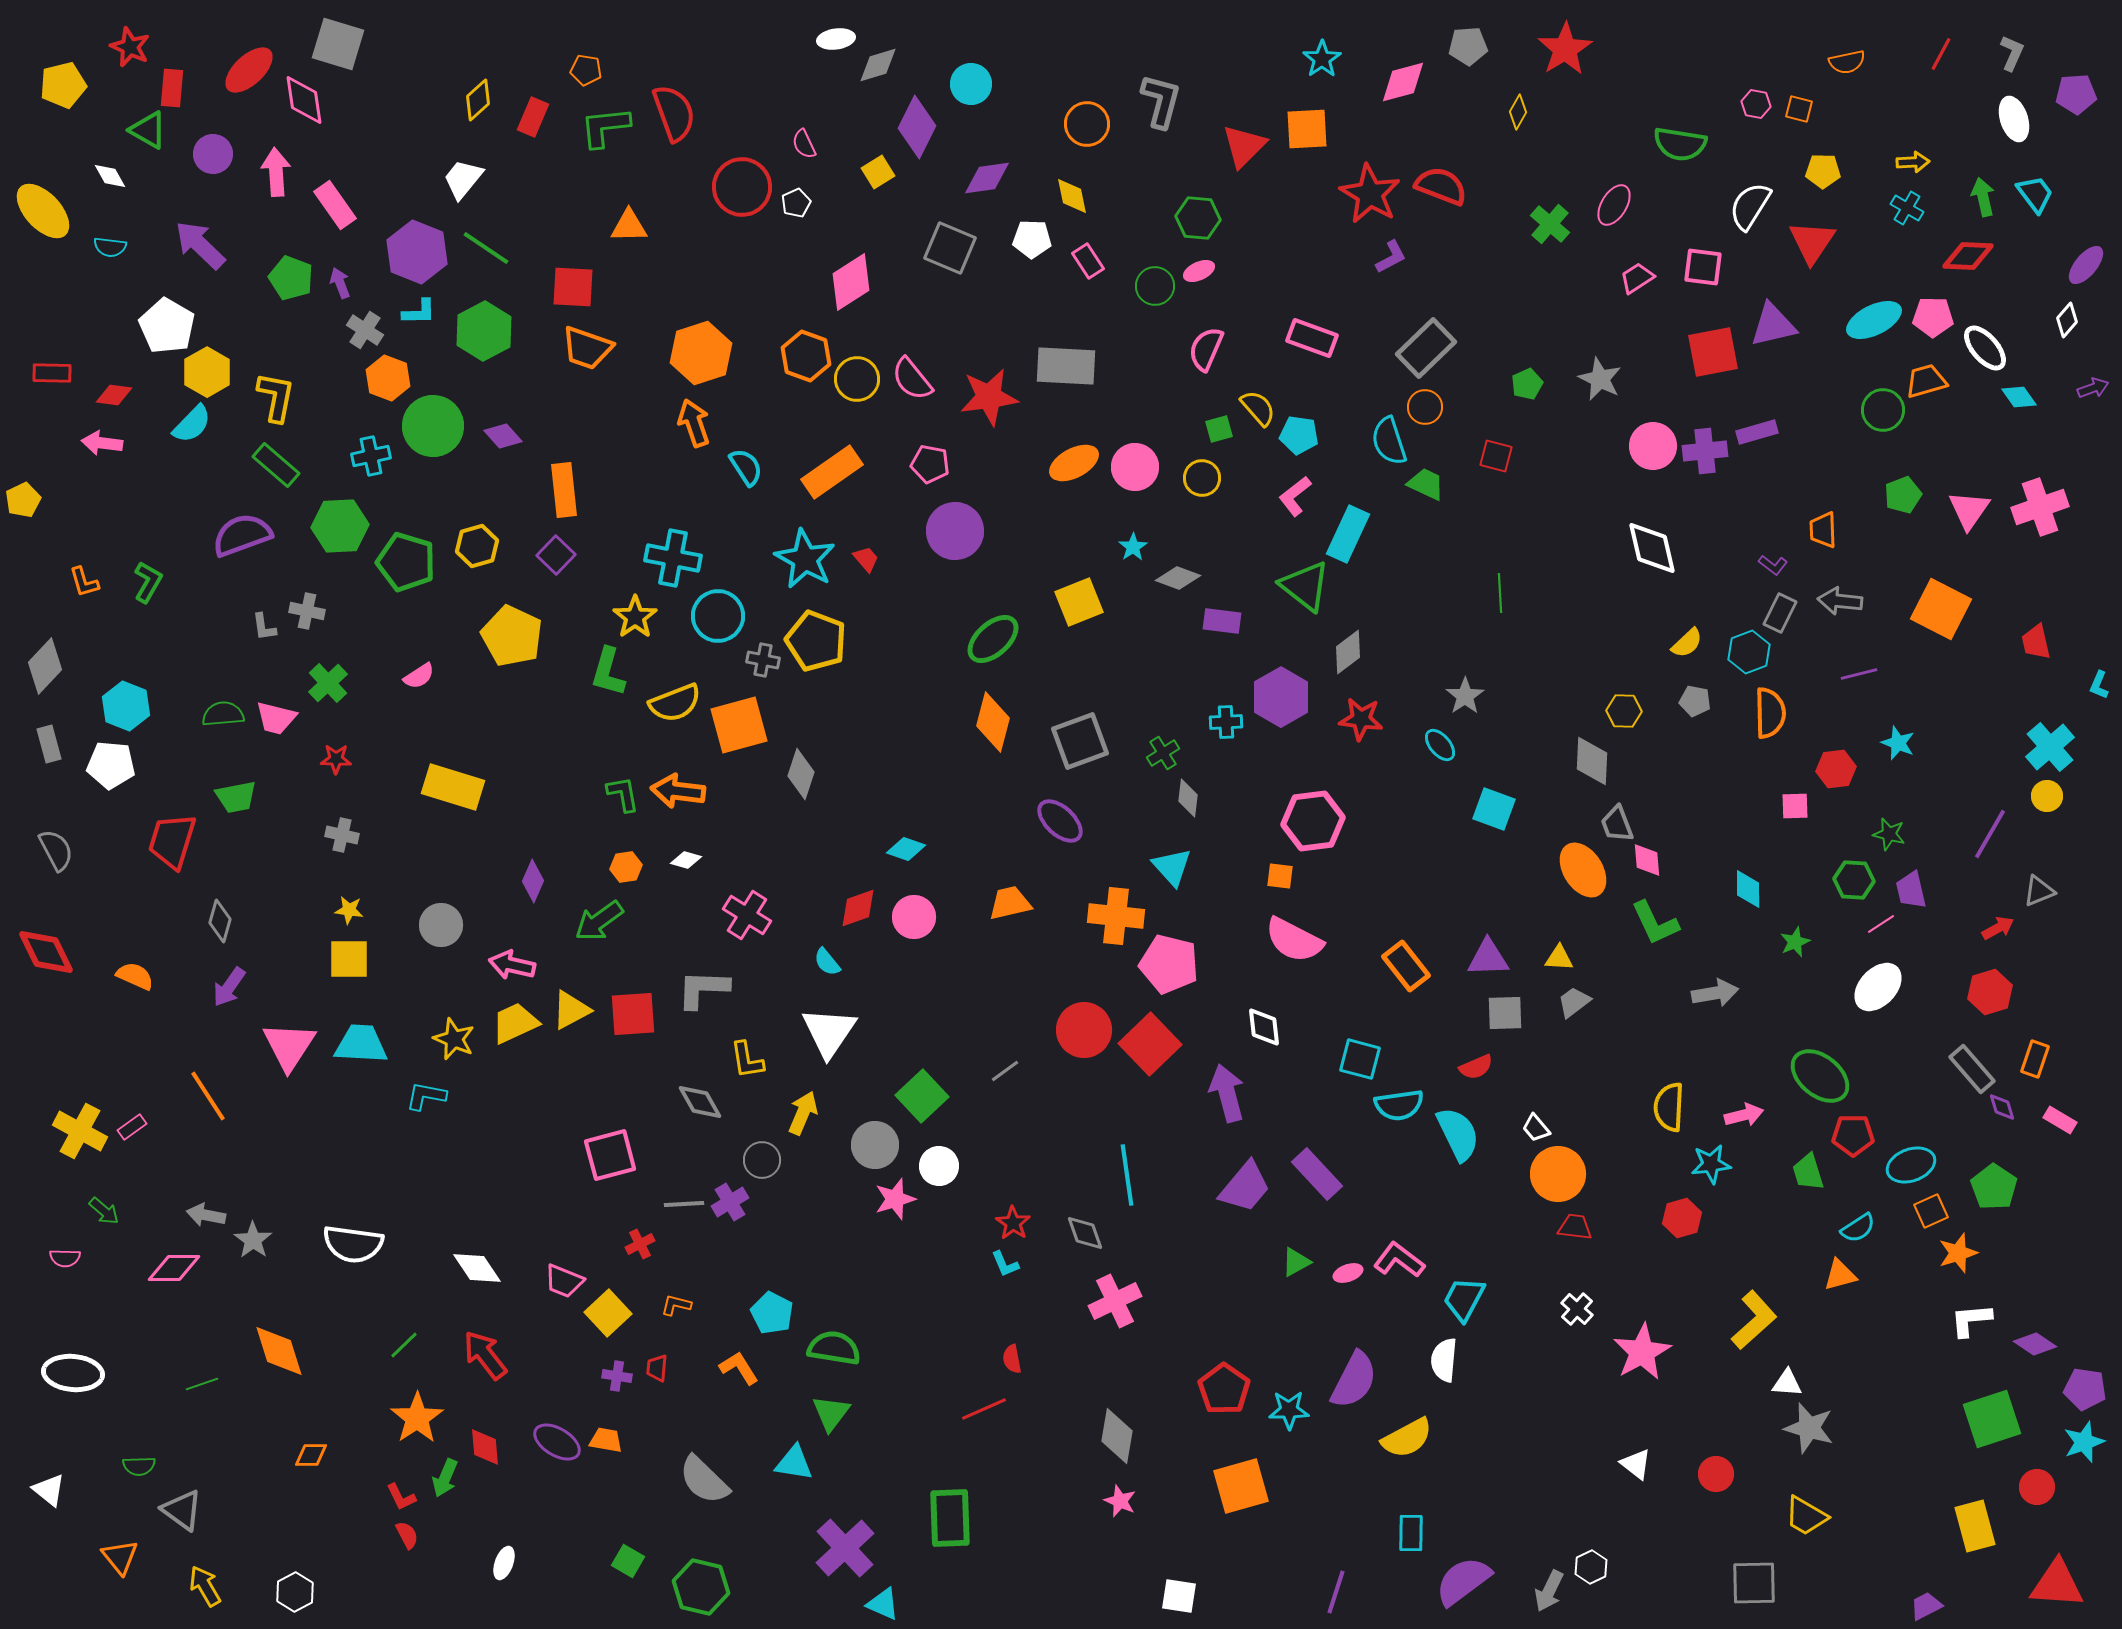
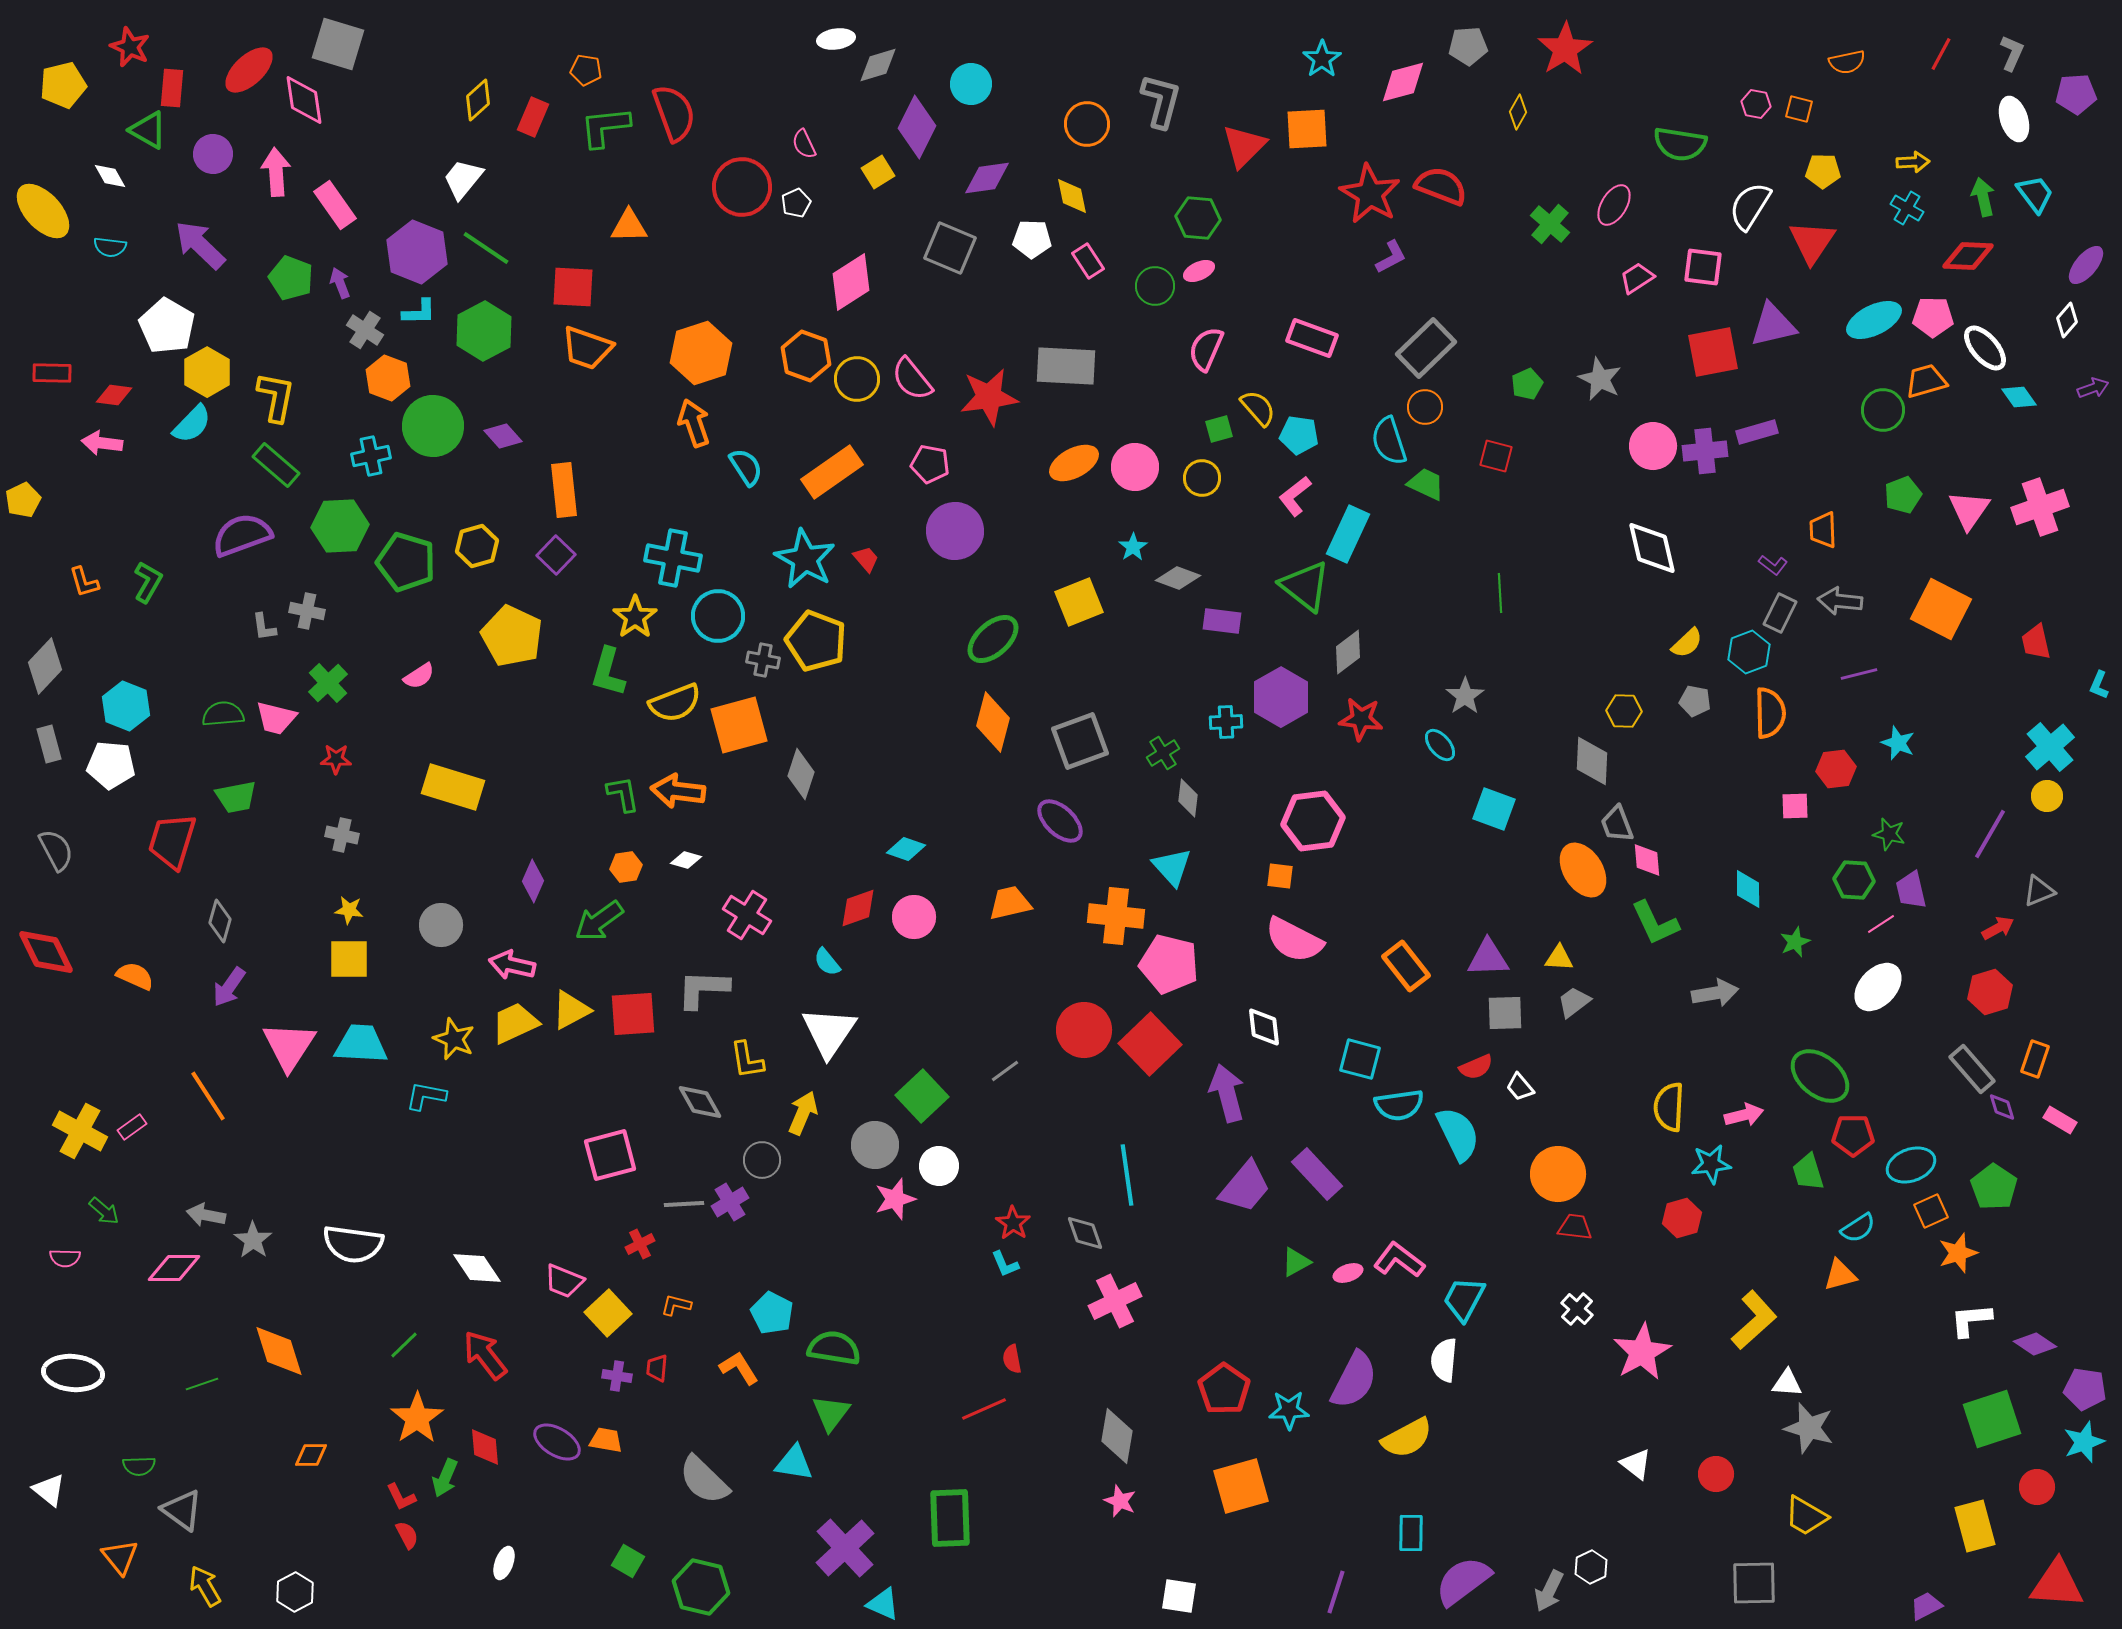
white trapezoid at (1536, 1128): moved 16 px left, 41 px up
